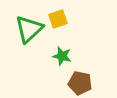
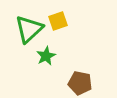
yellow square: moved 2 px down
green star: moved 16 px left; rotated 30 degrees clockwise
